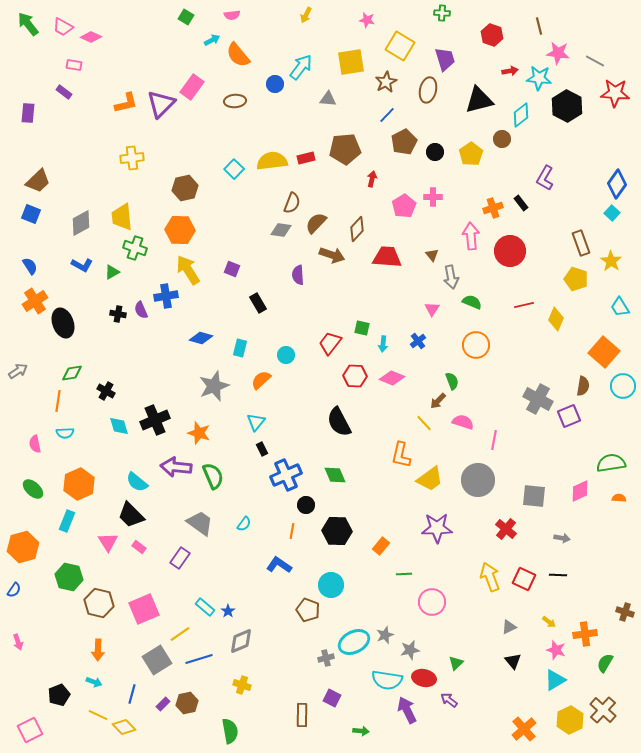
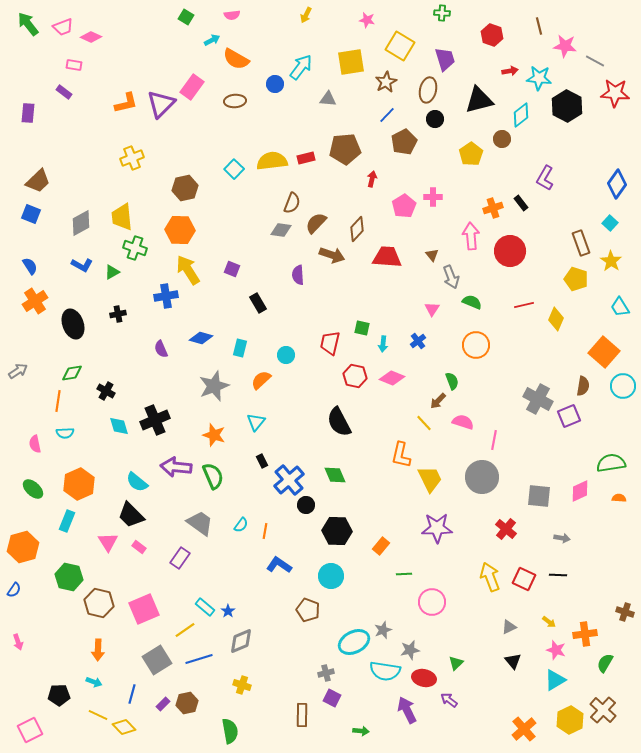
pink trapezoid at (63, 27): rotated 50 degrees counterclockwise
pink star at (558, 53): moved 7 px right, 7 px up
orange semicircle at (238, 55): moved 2 px left, 4 px down; rotated 20 degrees counterclockwise
black circle at (435, 152): moved 33 px up
yellow cross at (132, 158): rotated 15 degrees counterclockwise
cyan square at (612, 213): moved 2 px left, 10 px down
gray arrow at (451, 277): rotated 10 degrees counterclockwise
purple semicircle at (141, 310): moved 20 px right, 39 px down
black cross at (118, 314): rotated 21 degrees counterclockwise
black ellipse at (63, 323): moved 10 px right, 1 px down
red trapezoid at (330, 343): rotated 25 degrees counterclockwise
red hexagon at (355, 376): rotated 10 degrees clockwise
orange star at (199, 433): moved 15 px right, 2 px down
black rectangle at (262, 449): moved 12 px down
blue cross at (286, 475): moved 3 px right, 5 px down; rotated 16 degrees counterclockwise
yellow trapezoid at (430, 479): rotated 80 degrees counterclockwise
gray circle at (478, 480): moved 4 px right, 3 px up
gray square at (534, 496): moved 5 px right
cyan semicircle at (244, 524): moved 3 px left, 1 px down
orange line at (292, 531): moved 27 px left
cyan circle at (331, 585): moved 9 px up
yellow line at (180, 634): moved 5 px right, 4 px up
gray star at (385, 635): moved 2 px left, 5 px up
gray cross at (326, 658): moved 15 px down
cyan semicircle at (387, 680): moved 2 px left, 9 px up
black pentagon at (59, 695): rotated 20 degrees clockwise
